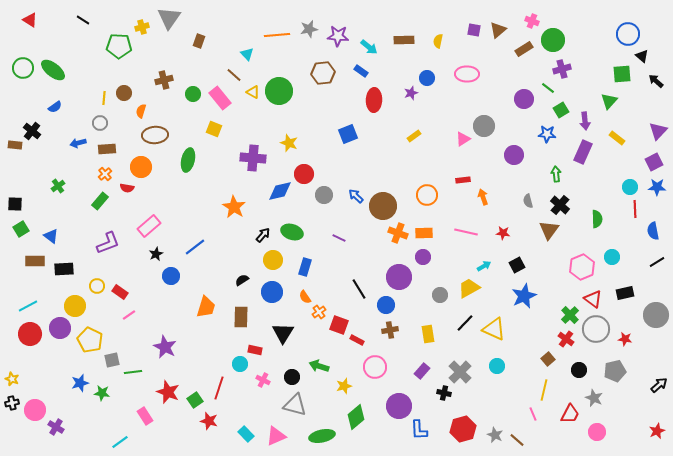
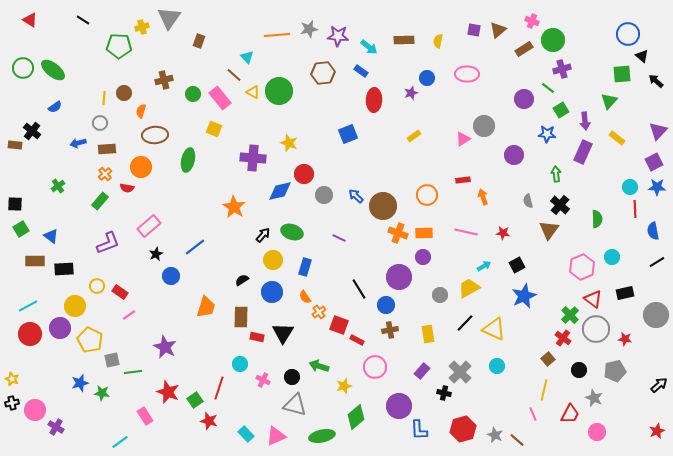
cyan triangle at (247, 54): moved 3 px down
red cross at (566, 339): moved 3 px left, 1 px up
red rectangle at (255, 350): moved 2 px right, 13 px up
